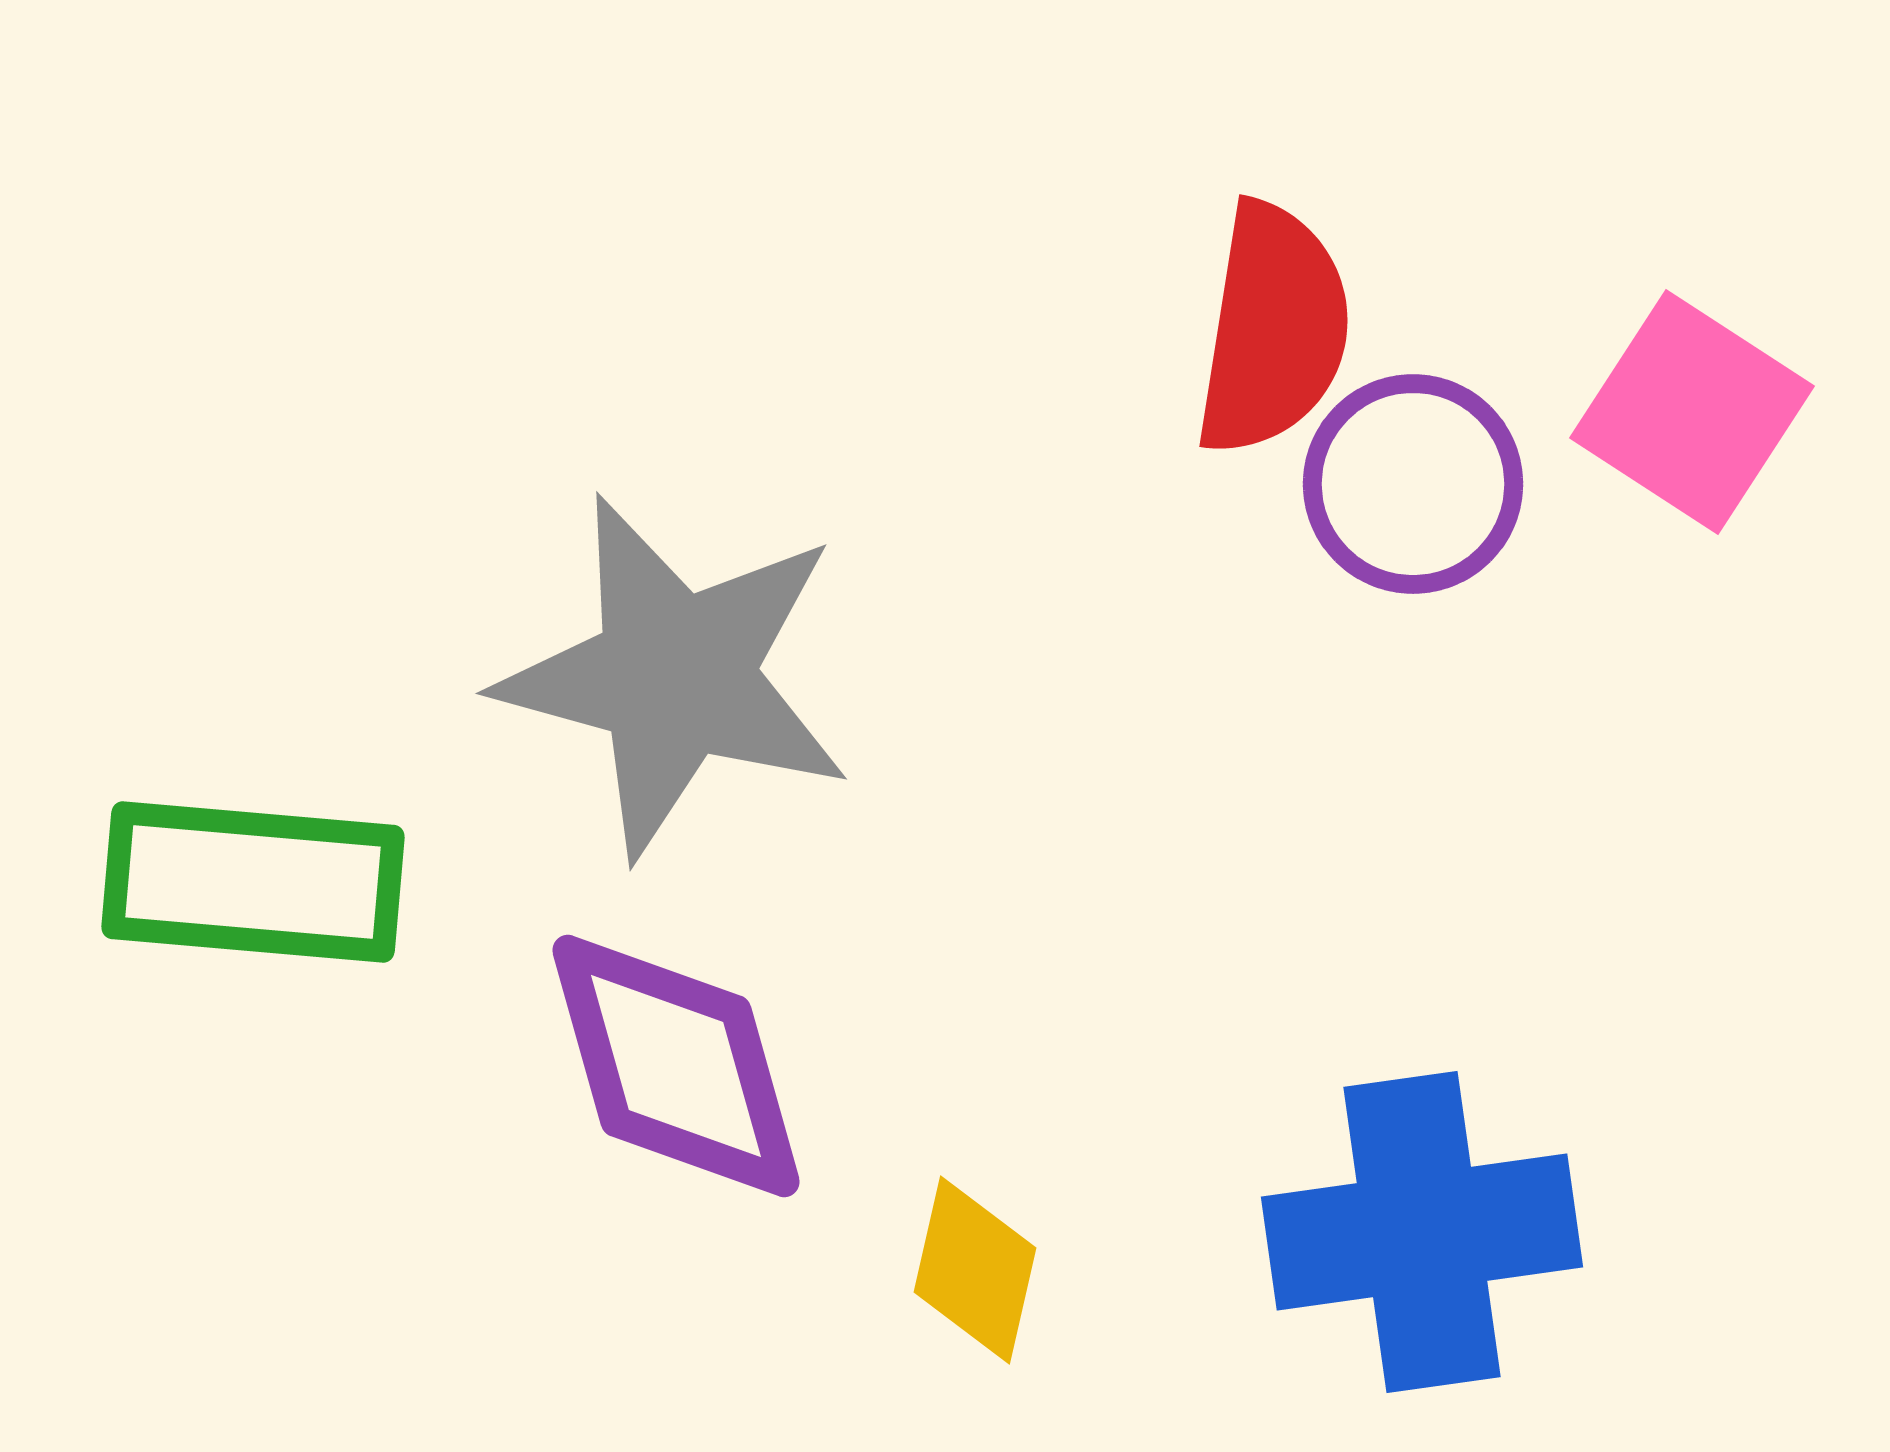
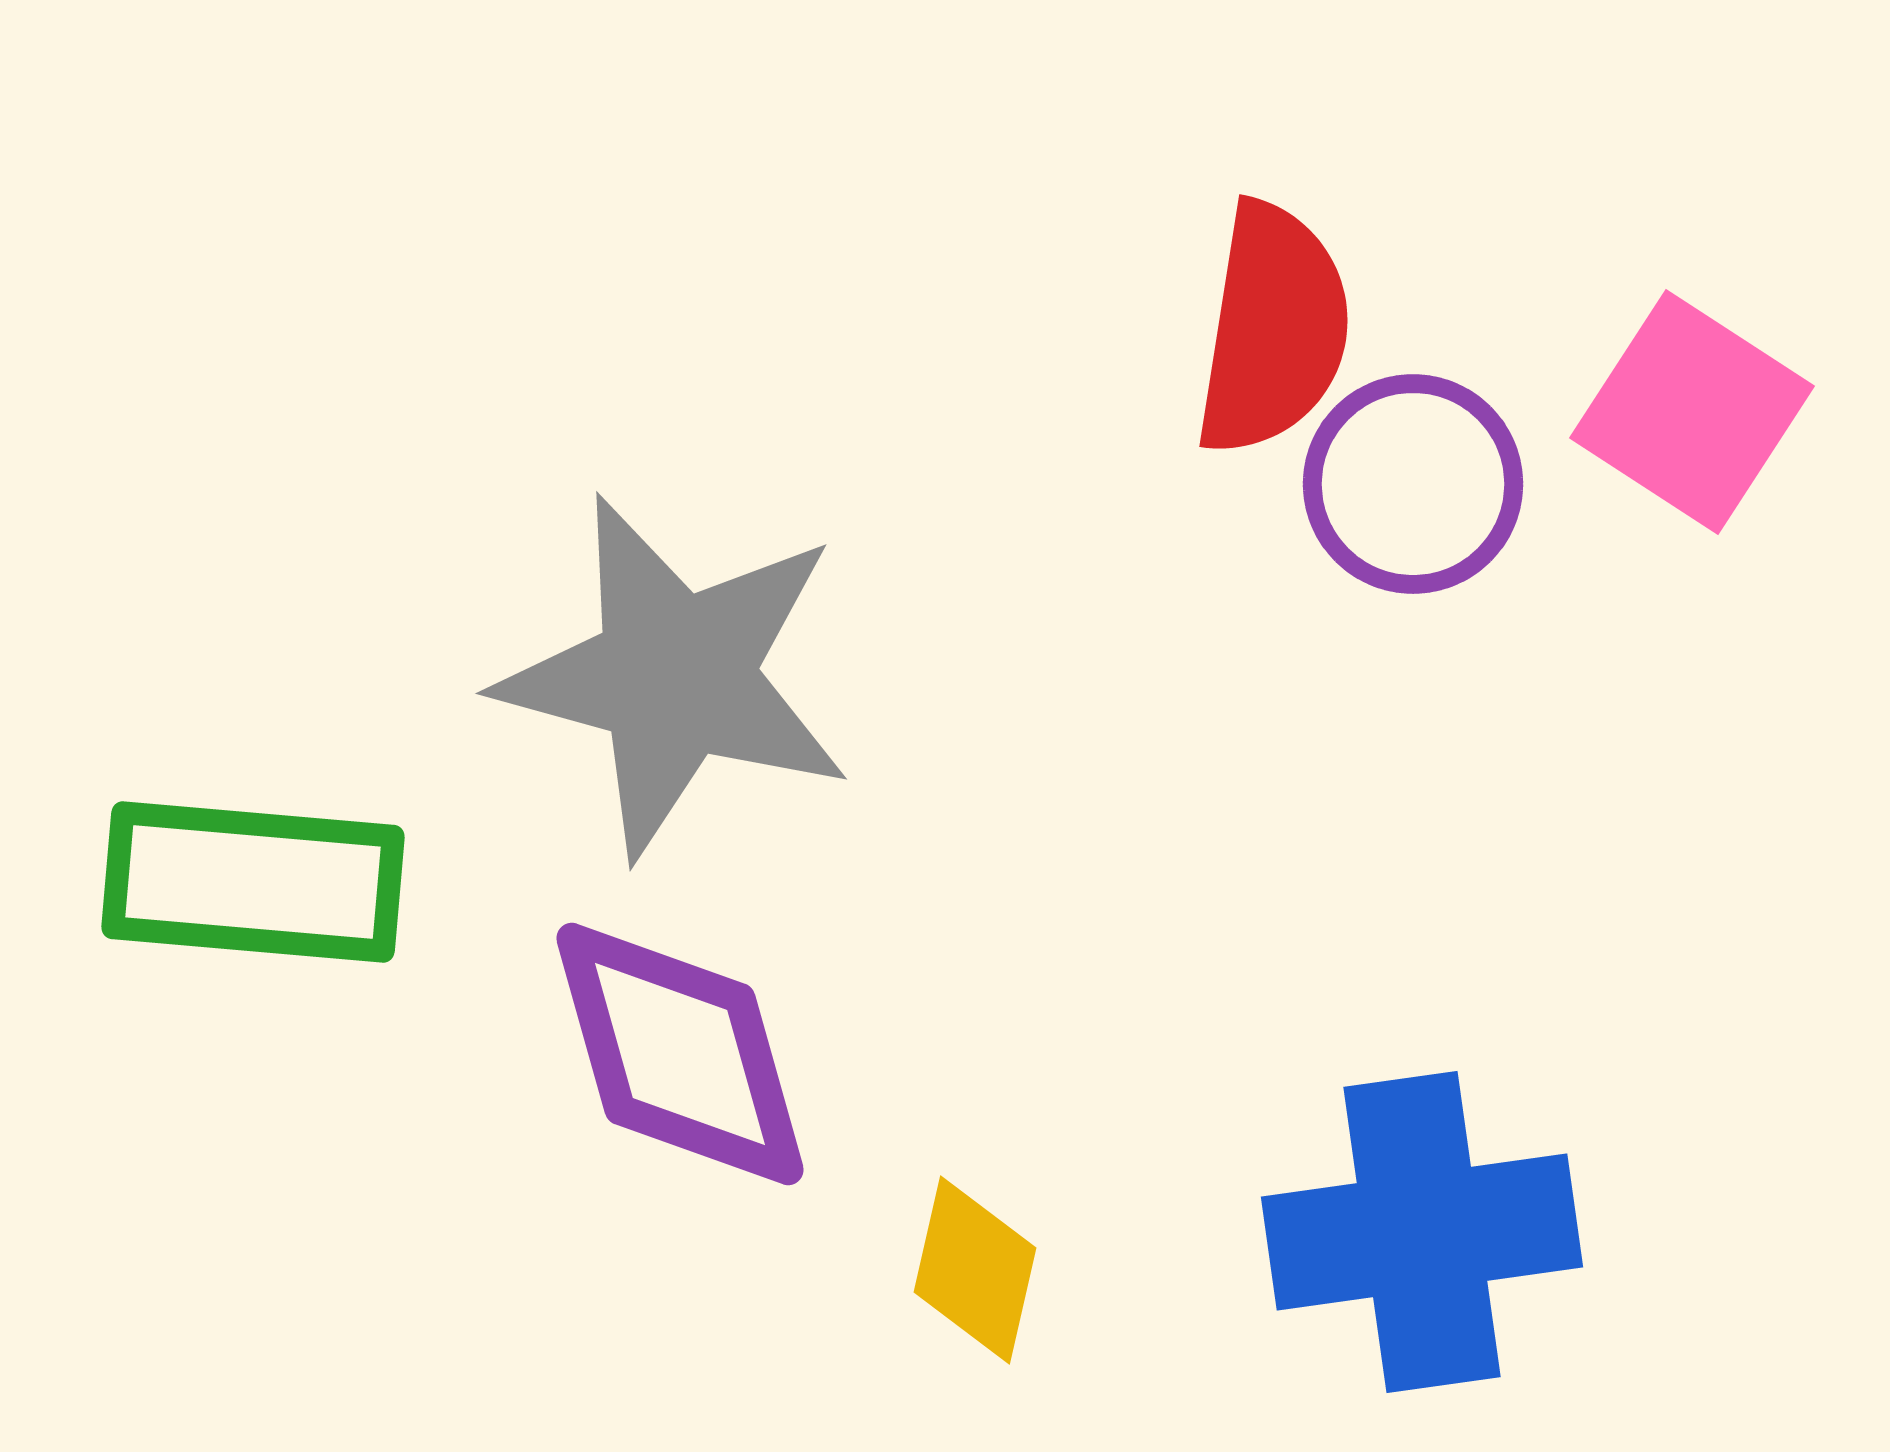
purple diamond: moved 4 px right, 12 px up
